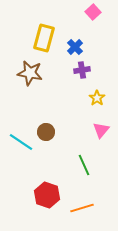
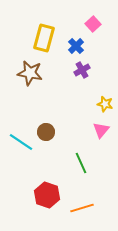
pink square: moved 12 px down
blue cross: moved 1 px right, 1 px up
purple cross: rotated 21 degrees counterclockwise
yellow star: moved 8 px right, 6 px down; rotated 21 degrees counterclockwise
green line: moved 3 px left, 2 px up
